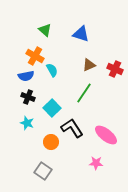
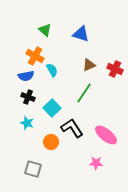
gray square: moved 10 px left, 2 px up; rotated 18 degrees counterclockwise
